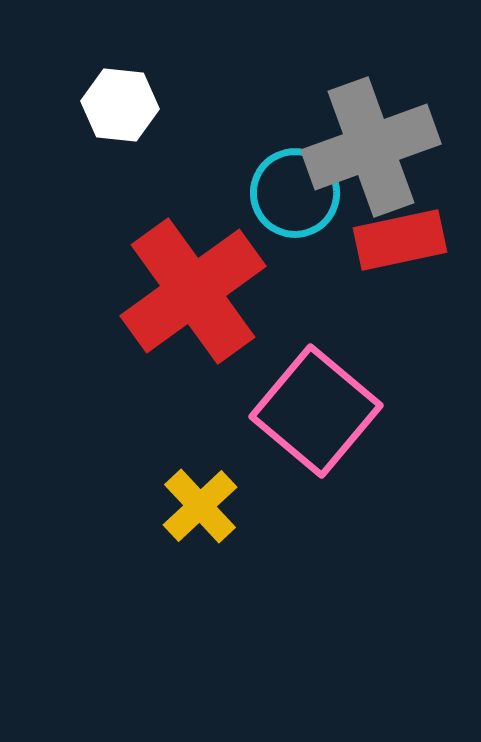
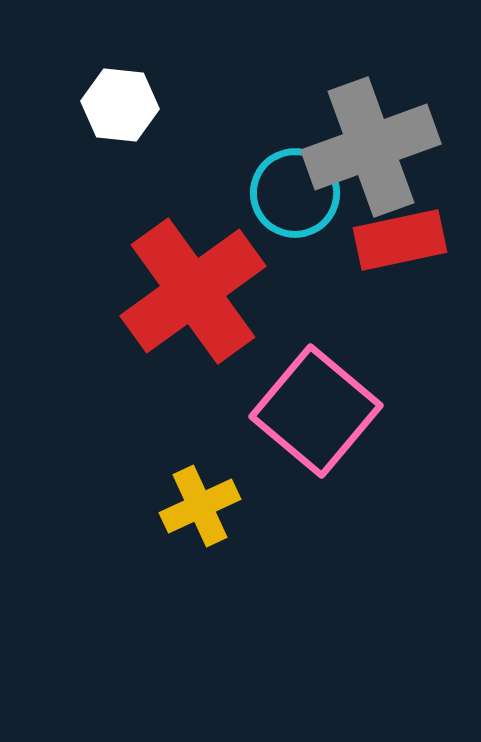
yellow cross: rotated 18 degrees clockwise
